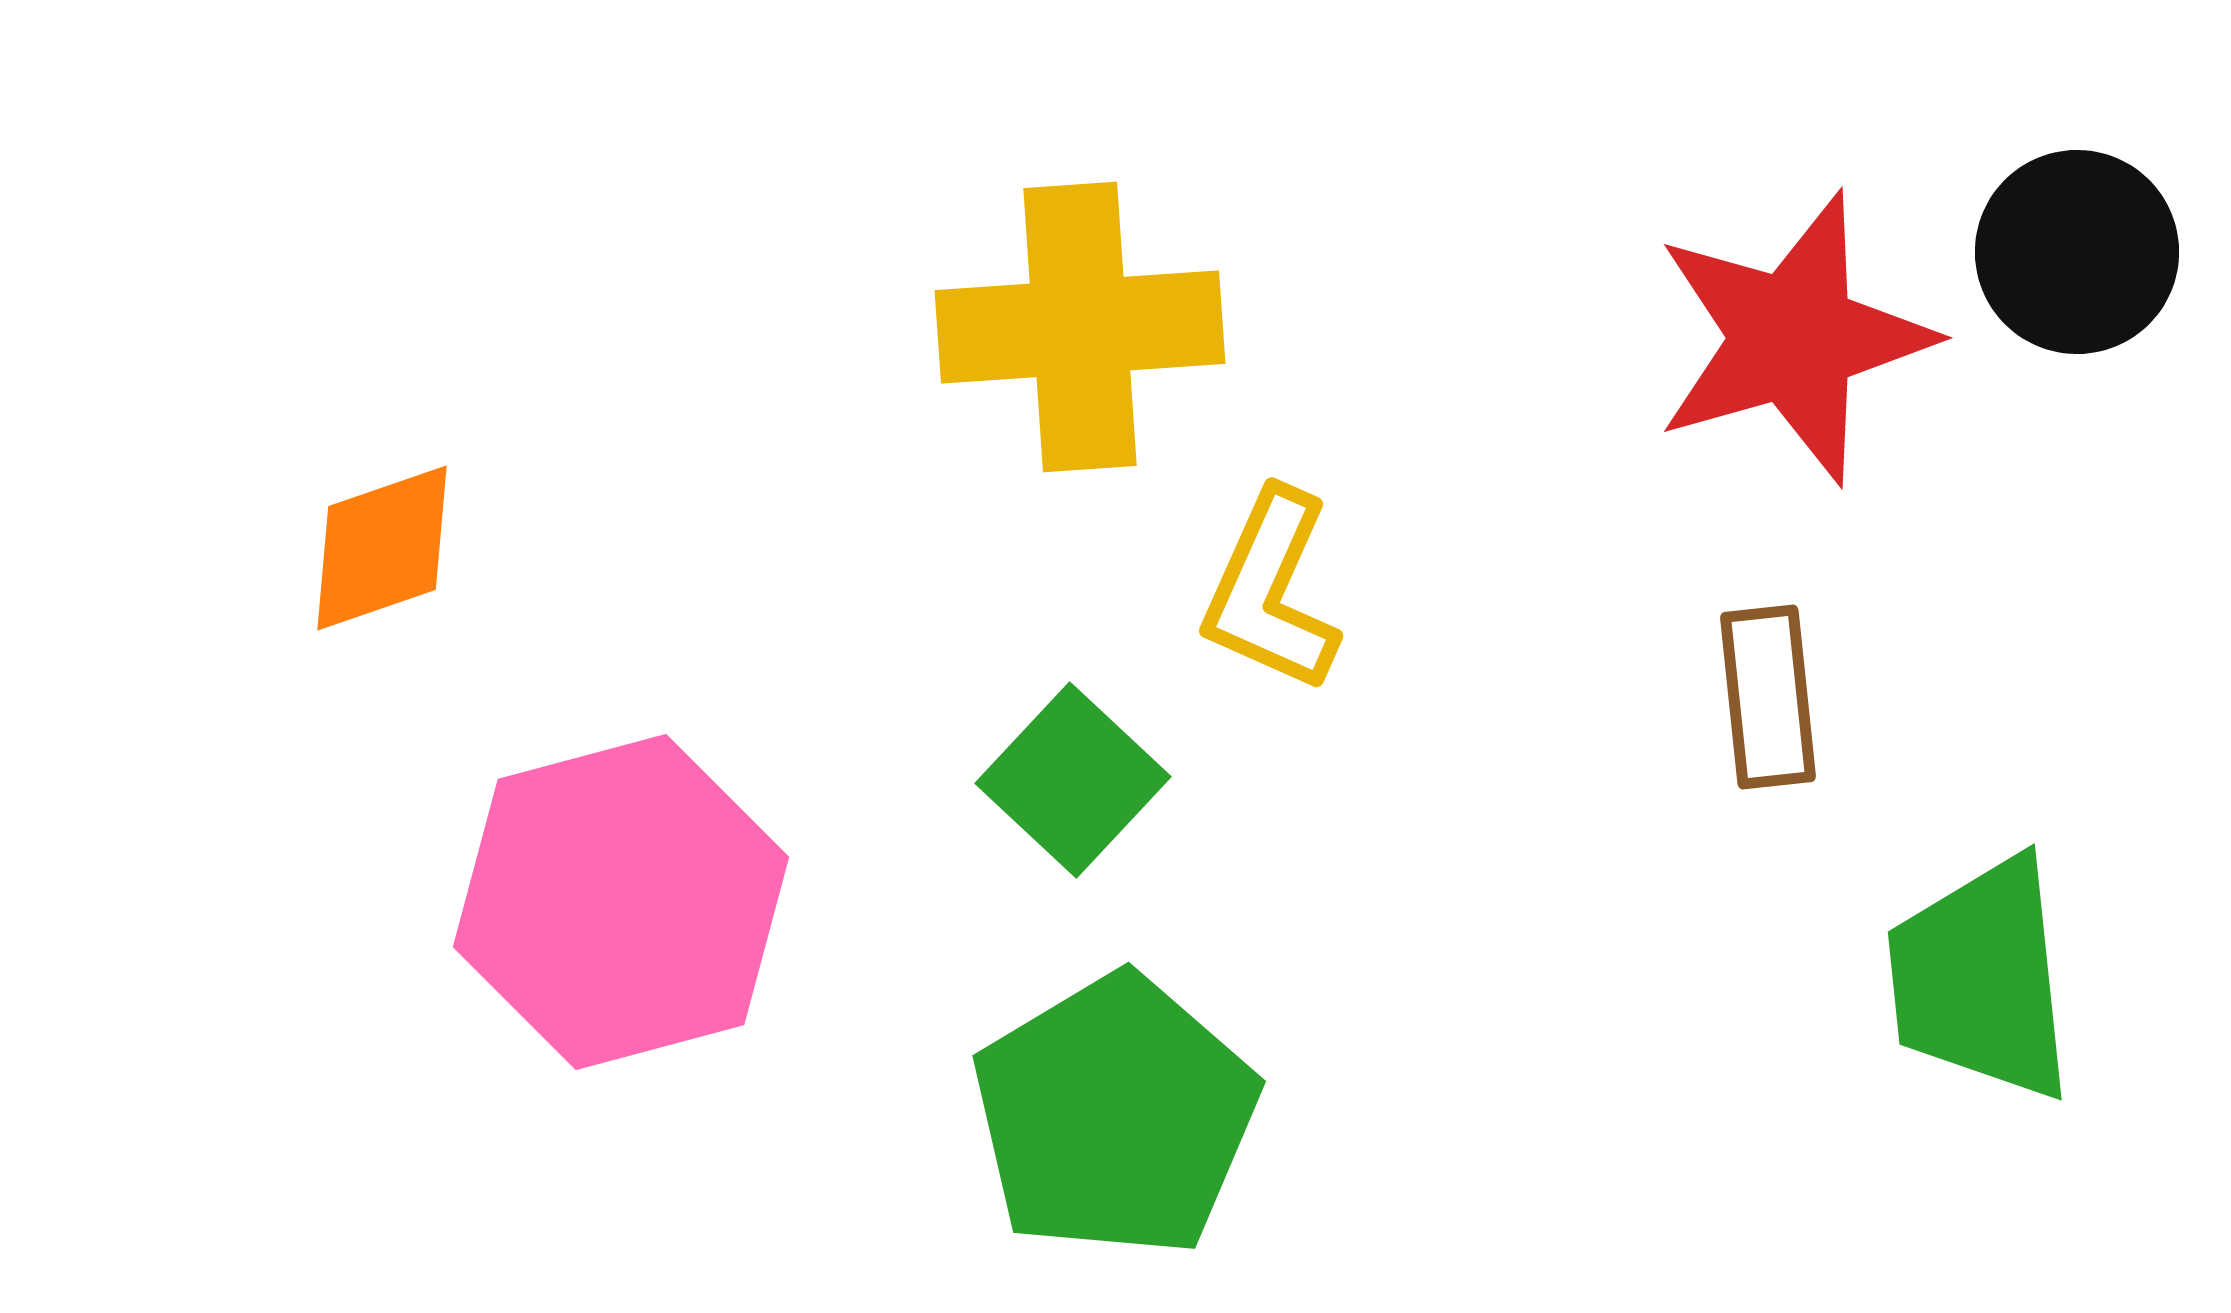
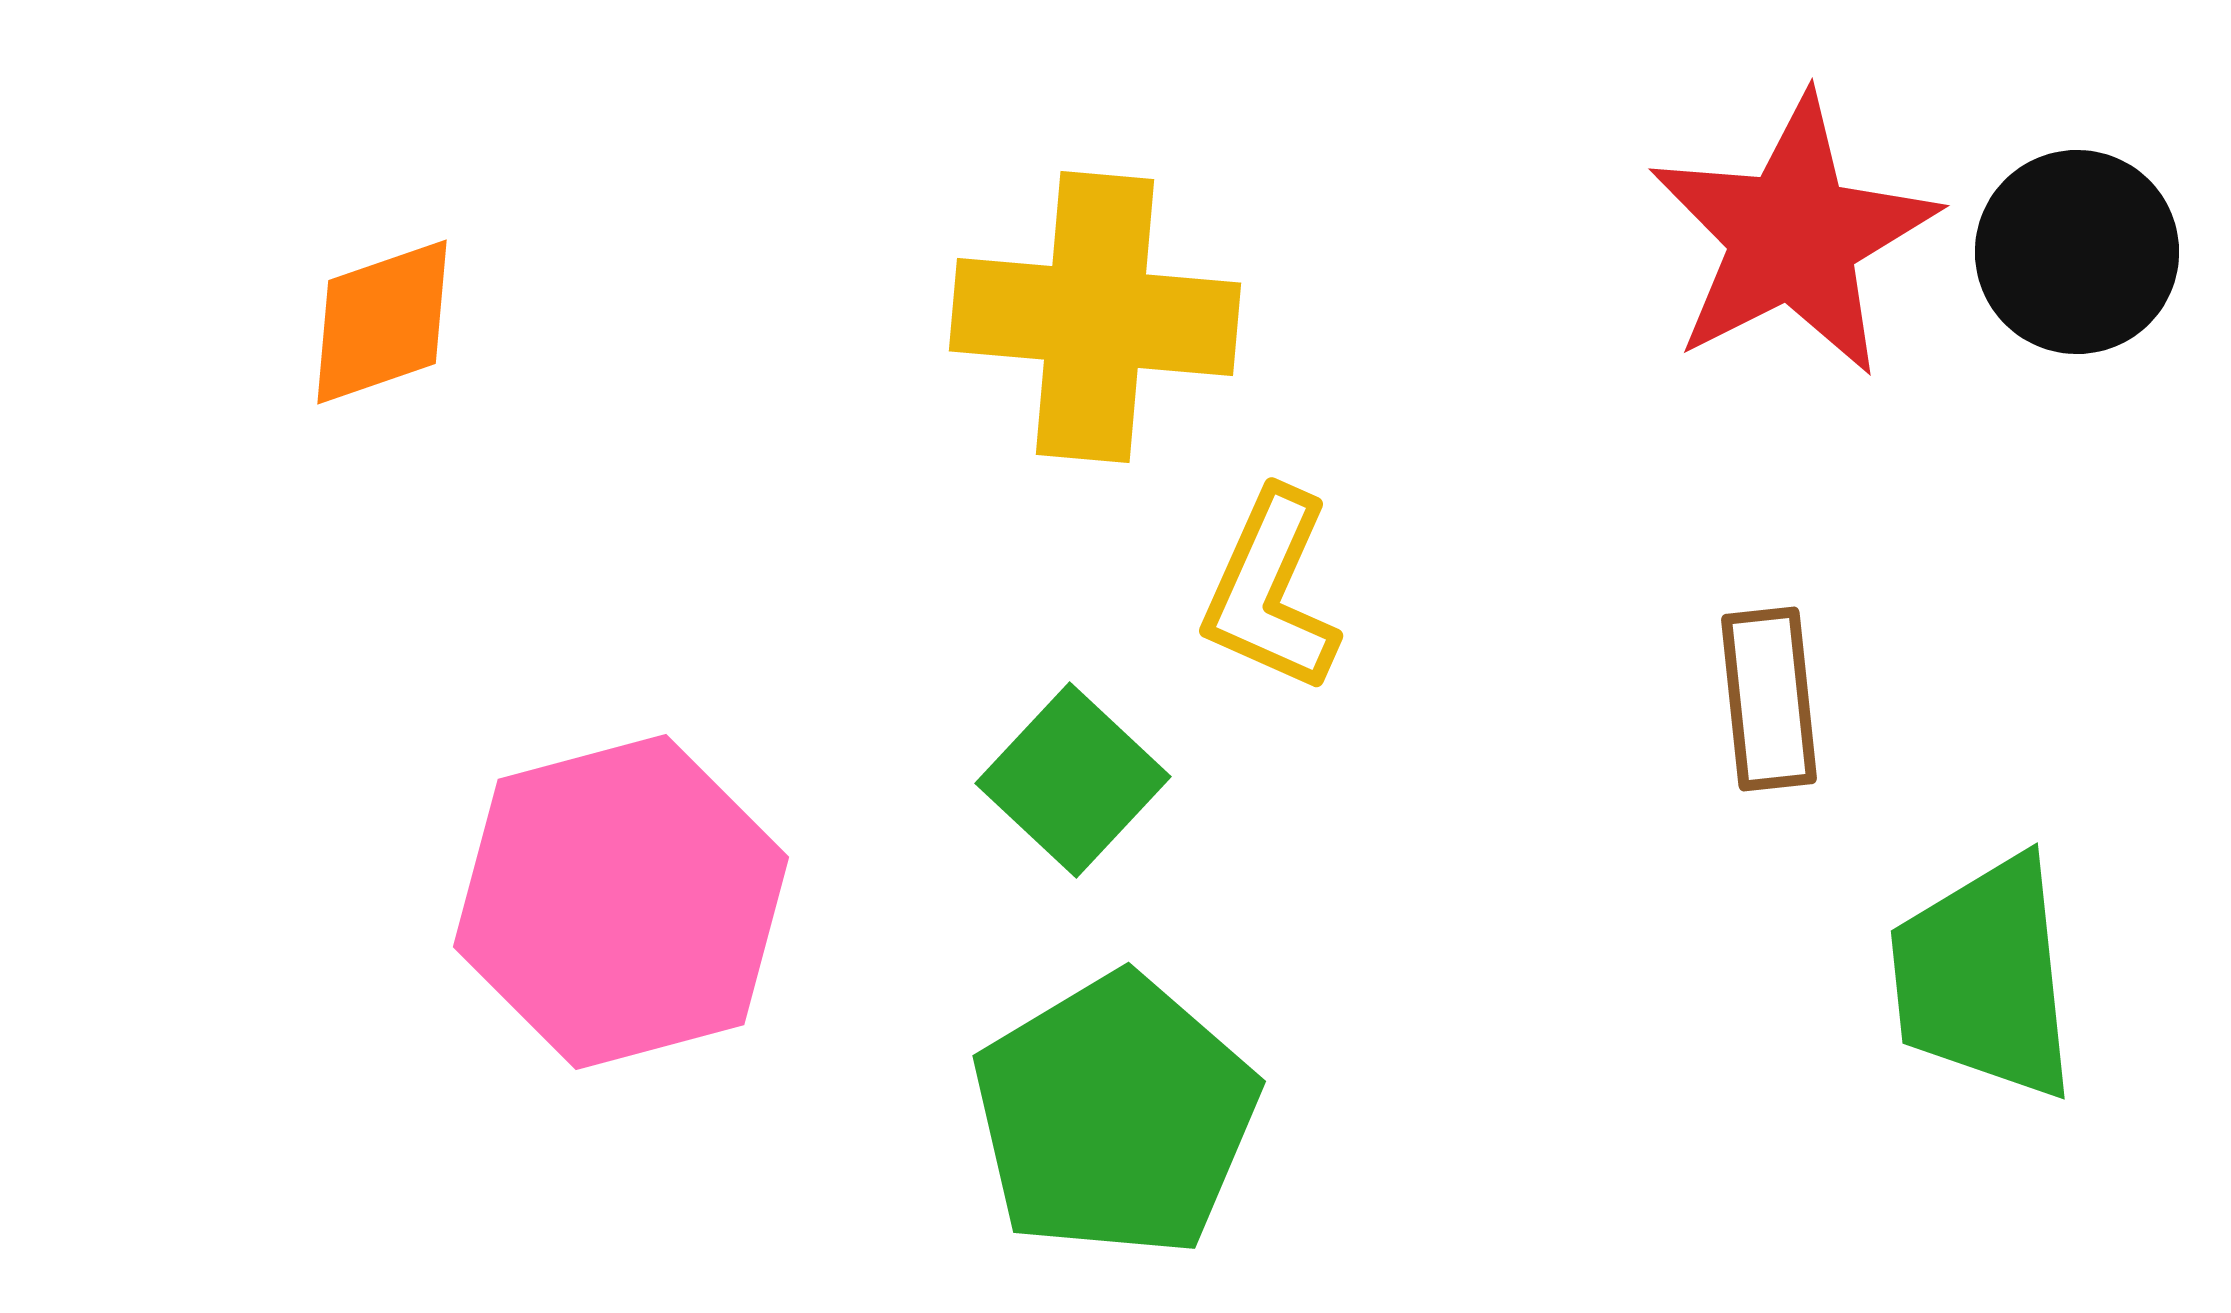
yellow cross: moved 15 px right, 10 px up; rotated 9 degrees clockwise
red star: moved 102 px up; rotated 11 degrees counterclockwise
orange diamond: moved 226 px up
brown rectangle: moved 1 px right, 2 px down
green trapezoid: moved 3 px right, 1 px up
